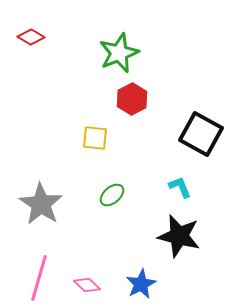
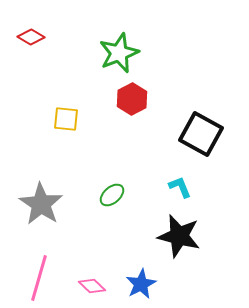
yellow square: moved 29 px left, 19 px up
pink diamond: moved 5 px right, 1 px down
